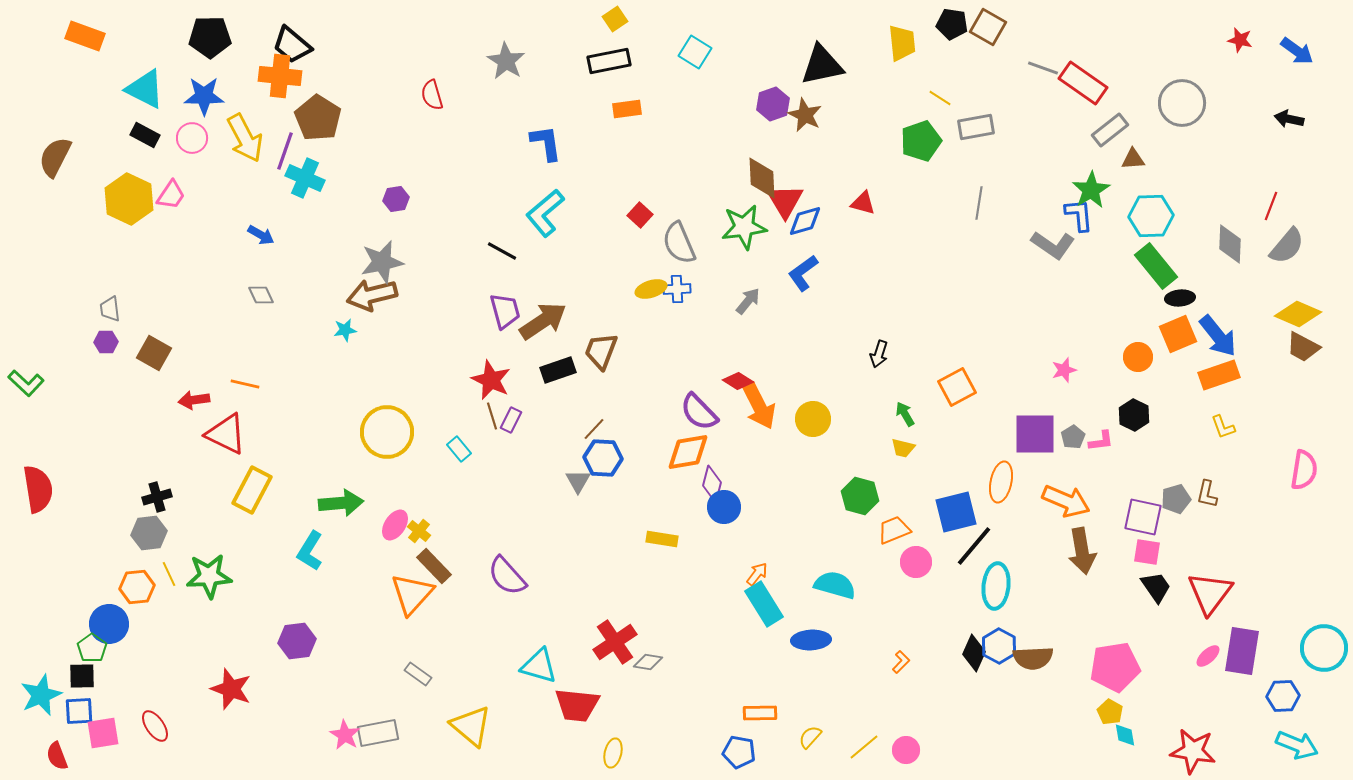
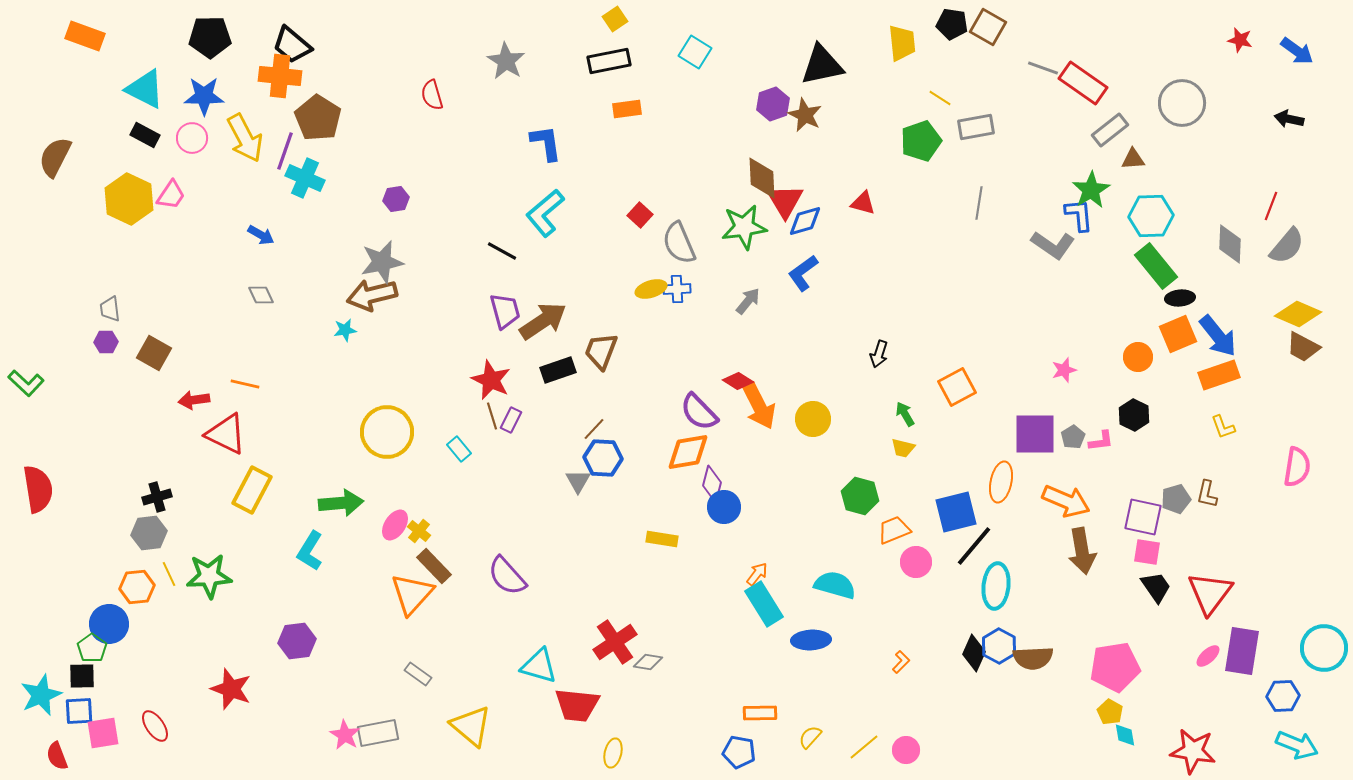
pink semicircle at (1304, 470): moved 7 px left, 3 px up
